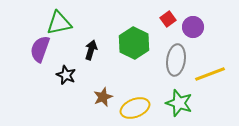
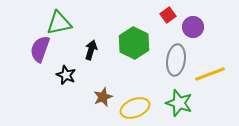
red square: moved 4 px up
